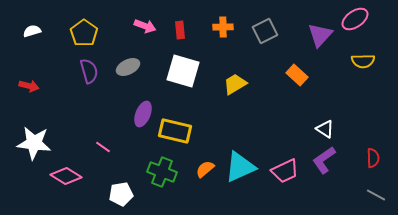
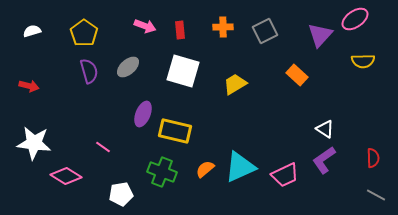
gray ellipse: rotated 15 degrees counterclockwise
pink trapezoid: moved 4 px down
